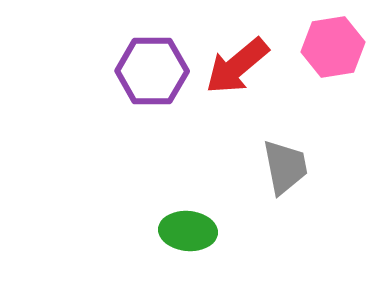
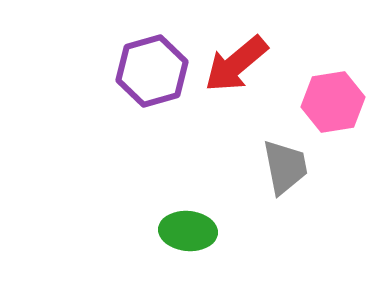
pink hexagon: moved 55 px down
red arrow: moved 1 px left, 2 px up
purple hexagon: rotated 16 degrees counterclockwise
